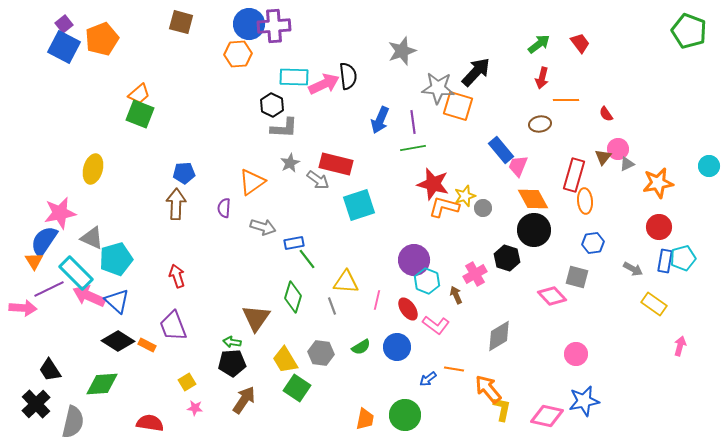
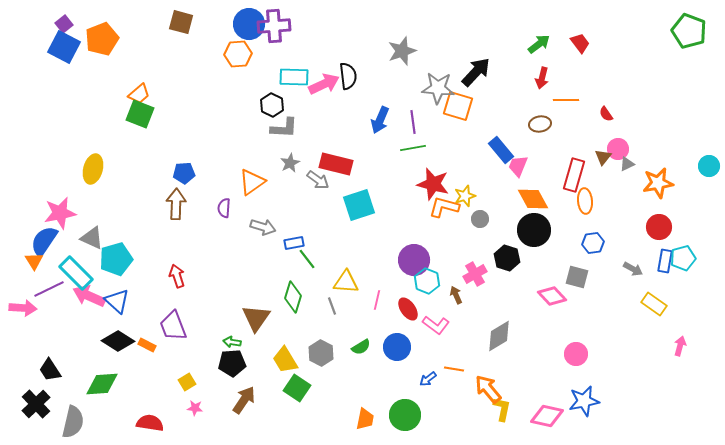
gray circle at (483, 208): moved 3 px left, 11 px down
gray hexagon at (321, 353): rotated 20 degrees clockwise
